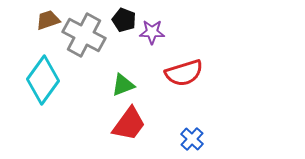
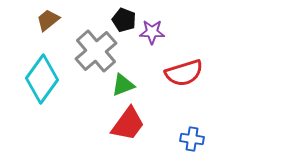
brown trapezoid: rotated 20 degrees counterclockwise
gray cross: moved 12 px right, 16 px down; rotated 21 degrees clockwise
cyan diamond: moved 1 px left, 1 px up
red trapezoid: moved 1 px left
blue cross: rotated 35 degrees counterclockwise
